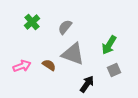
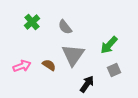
gray semicircle: rotated 77 degrees counterclockwise
green arrow: rotated 12 degrees clockwise
gray triangle: moved 1 px down; rotated 45 degrees clockwise
